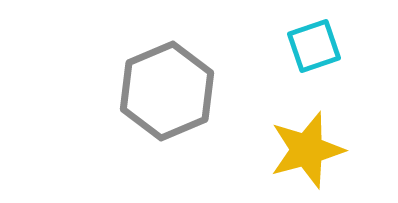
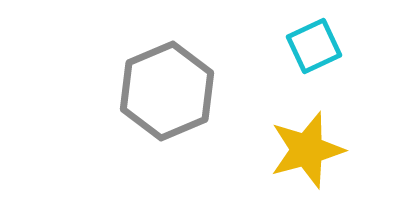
cyan square: rotated 6 degrees counterclockwise
